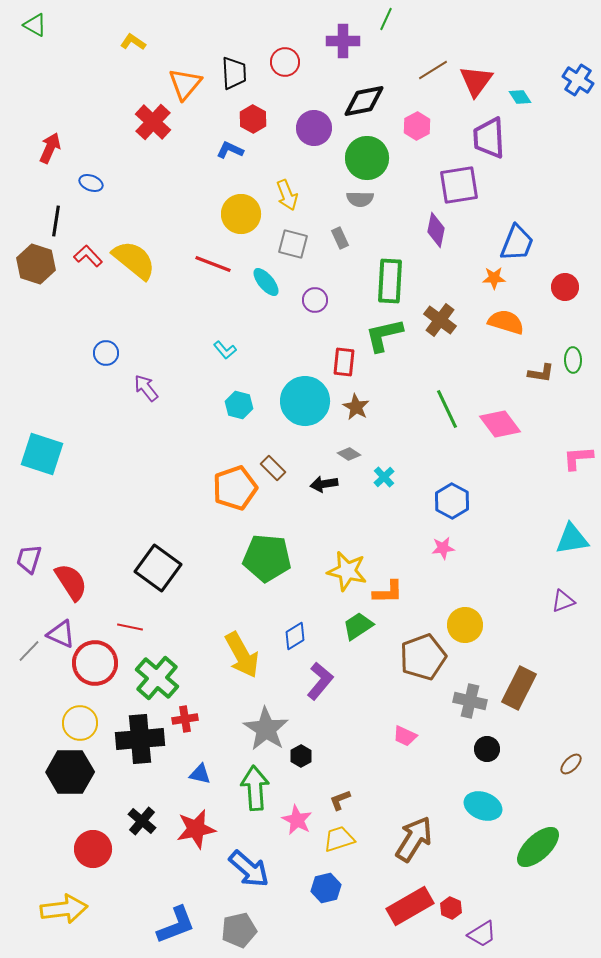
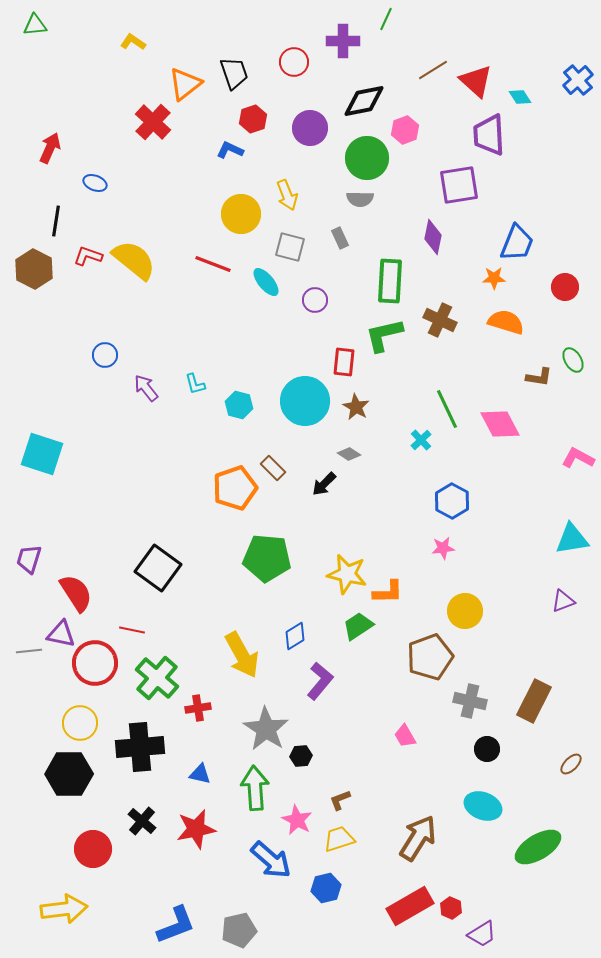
green triangle at (35, 25): rotated 35 degrees counterclockwise
red circle at (285, 62): moved 9 px right
black trapezoid at (234, 73): rotated 16 degrees counterclockwise
blue cross at (578, 80): rotated 16 degrees clockwise
red triangle at (476, 81): rotated 24 degrees counterclockwise
orange triangle at (185, 84): rotated 12 degrees clockwise
red hexagon at (253, 119): rotated 12 degrees clockwise
pink hexagon at (417, 126): moved 12 px left, 4 px down; rotated 8 degrees clockwise
purple circle at (314, 128): moved 4 px left
purple trapezoid at (489, 138): moved 3 px up
blue ellipse at (91, 183): moved 4 px right
purple diamond at (436, 230): moved 3 px left, 7 px down
gray square at (293, 244): moved 3 px left, 3 px down
red L-shape at (88, 256): rotated 28 degrees counterclockwise
brown hexagon at (36, 264): moved 2 px left, 5 px down; rotated 9 degrees clockwise
brown cross at (440, 320): rotated 12 degrees counterclockwise
cyan L-shape at (225, 350): moved 30 px left, 34 px down; rotated 25 degrees clockwise
blue circle at (106, 353): moved 1 px left, 2 px down
green ellipse at (573, 360): rotated 30 degrees counterclockwise
brown L-shape at (541, 373): moved 2 px left, 4 px down
pink diamond at (500, 424): rotated 9 degrees clockwise
pink L-shape at (578, 458): rotated 32 degrees clockwise
cyan cross at (384, 477): moved 37 px right, 37 px up
black arrow at (324, 484): rotated 36 degrees counterclockwise
yellow star at (347, 571): moved 3 px down
red semicircle at (71, 582): moved 5 px right, 11 px down
yellow circle at (465, 625): moved 14 px up
red line at (130, 627): moved 2 px right, 3 px down
purple triangle at (61, 634): rotated 12 degrees counterclockwise
gray line at (29, 651): rotated 40 degrees clockwise
brown pentagon at (423, 657): moved 7 px right
brown rectangle at (519, 688): moved 15 px right, 13 px down
red cross at (185, 719): moved 13 px right, 11 px up
pink trapezoid at (405, 736): rotated 35 degrees clockwise
black cross at (140, 739): moved 8 px down
black hexagon at (301, 756): rotated 25 degrees clockwise
black hexagon at (70, 772): moved 1 px left, 2 px down
brown arrow at (414, 839): moved 4 px right, 1 px up
green ellipse at (538, 847): rotated 12 degrees clockwise
blue arrow at (249, 869): moved 22 px right, 9 px up
